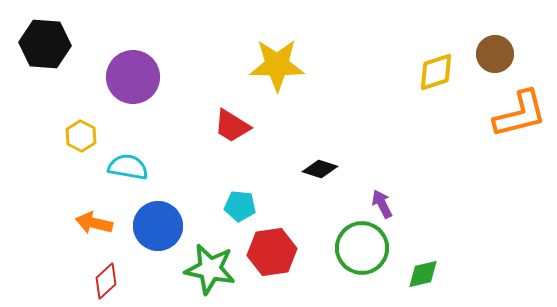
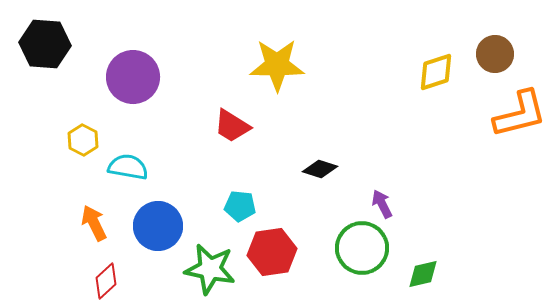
yellow hexagon: moved 2 px right, 4 px down
orange arrow: rotated 51 degrees clockwise
